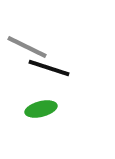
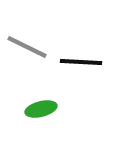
black line: moved 32 px right, 6 px up; rotated 15 degrees counterclockwise
